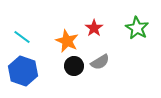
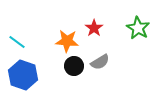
green star: moved 1 px right
cyan line: moved 5 px left, 5 px down
orange star: rotated 20 degrees counterclockwise
blue hexagon: moved 4 px down
